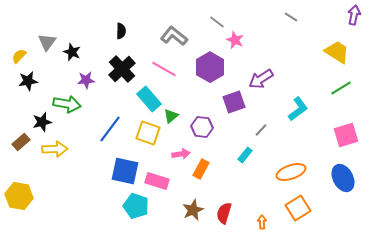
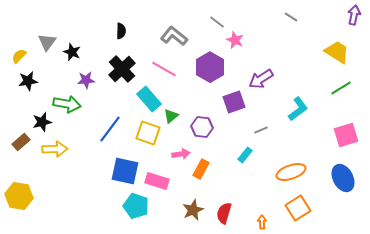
gray line at (261, 130): rotated 24 degrees clockwise
